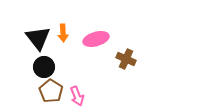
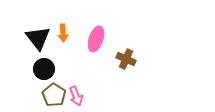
pink ellipse: rotated 55 degrees counterclockwise
black circle: moved 2 px down
brown pentagon: moved 3 px right, 4 px down
pink arrow: moved 1 px left
